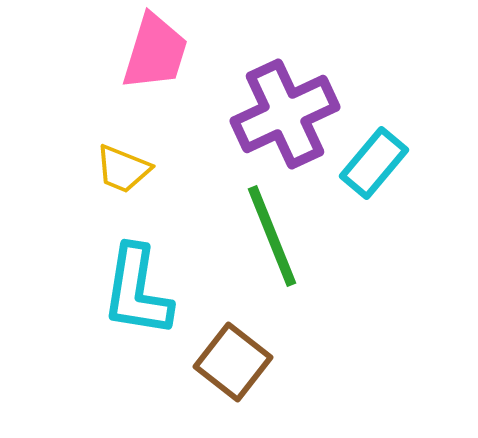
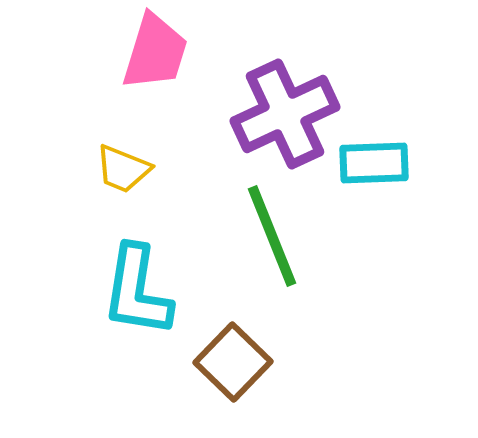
cyan rectangle: rotated 48 degrees clockwise
brown square: rotated 6 degrees clockwise
